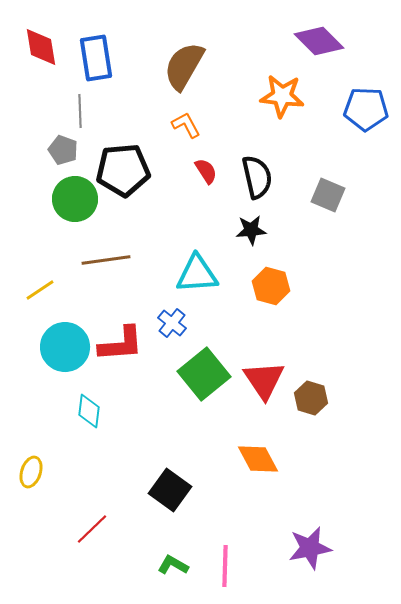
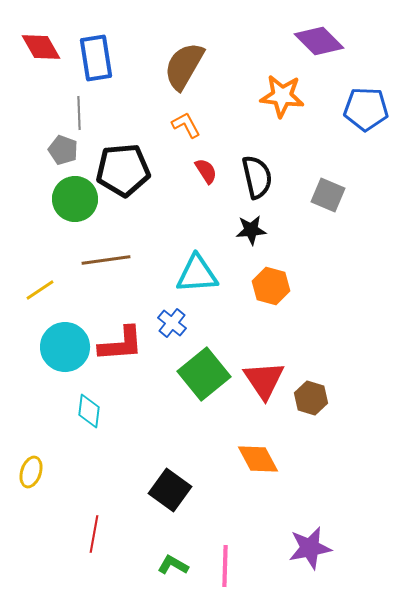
red diamond: rotated 21 degrees counterclockwise
gray line: moved 1 px left, 2 px down
red line: moved 2 px right, 5 px down; rotated 36 degrees counterclockwise
